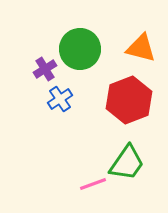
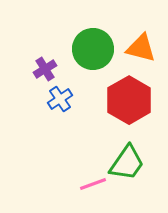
green circle: moved 13 px right
red hexagon: rotated 9 degrees counterclockwise
